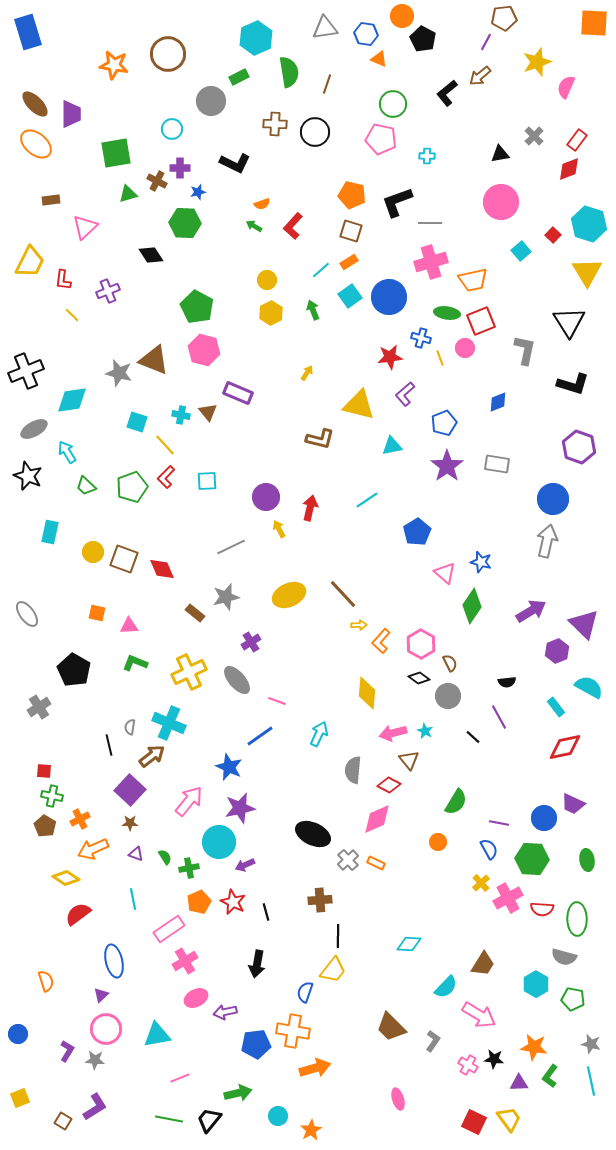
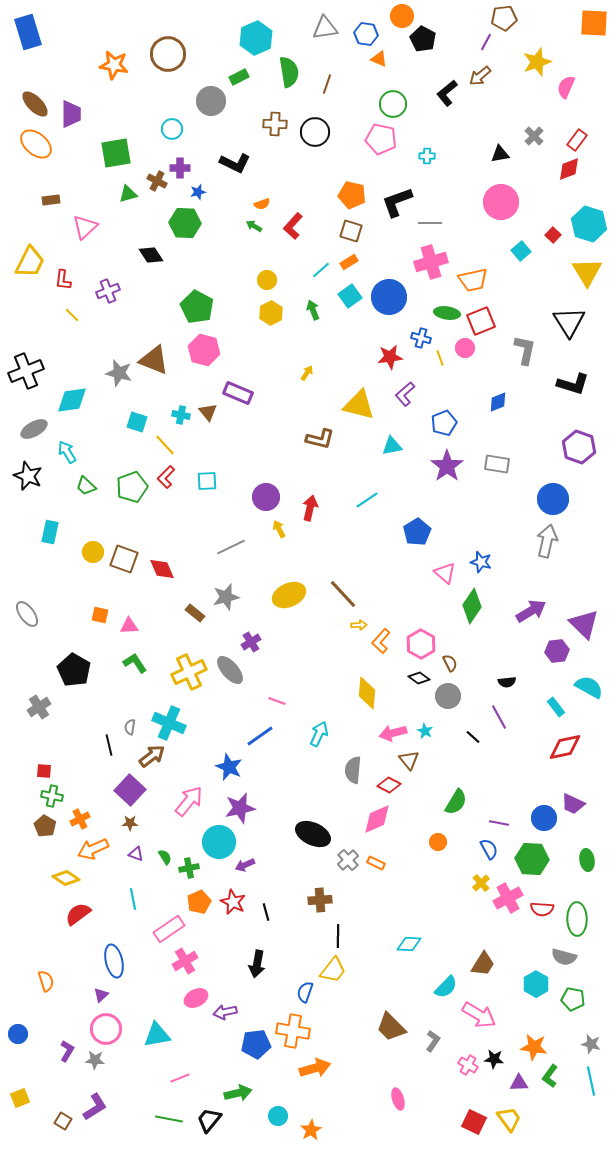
orange square at (97, 613): moved 3 px right, 2 px down
purple hexagon at (557, 651): rotated 15 degrees clockwise
green L-shape at (135, 663): rotated 35 degrees clockwise
gray ellipse at (237, 680): moved 7 px left, 10 px up
